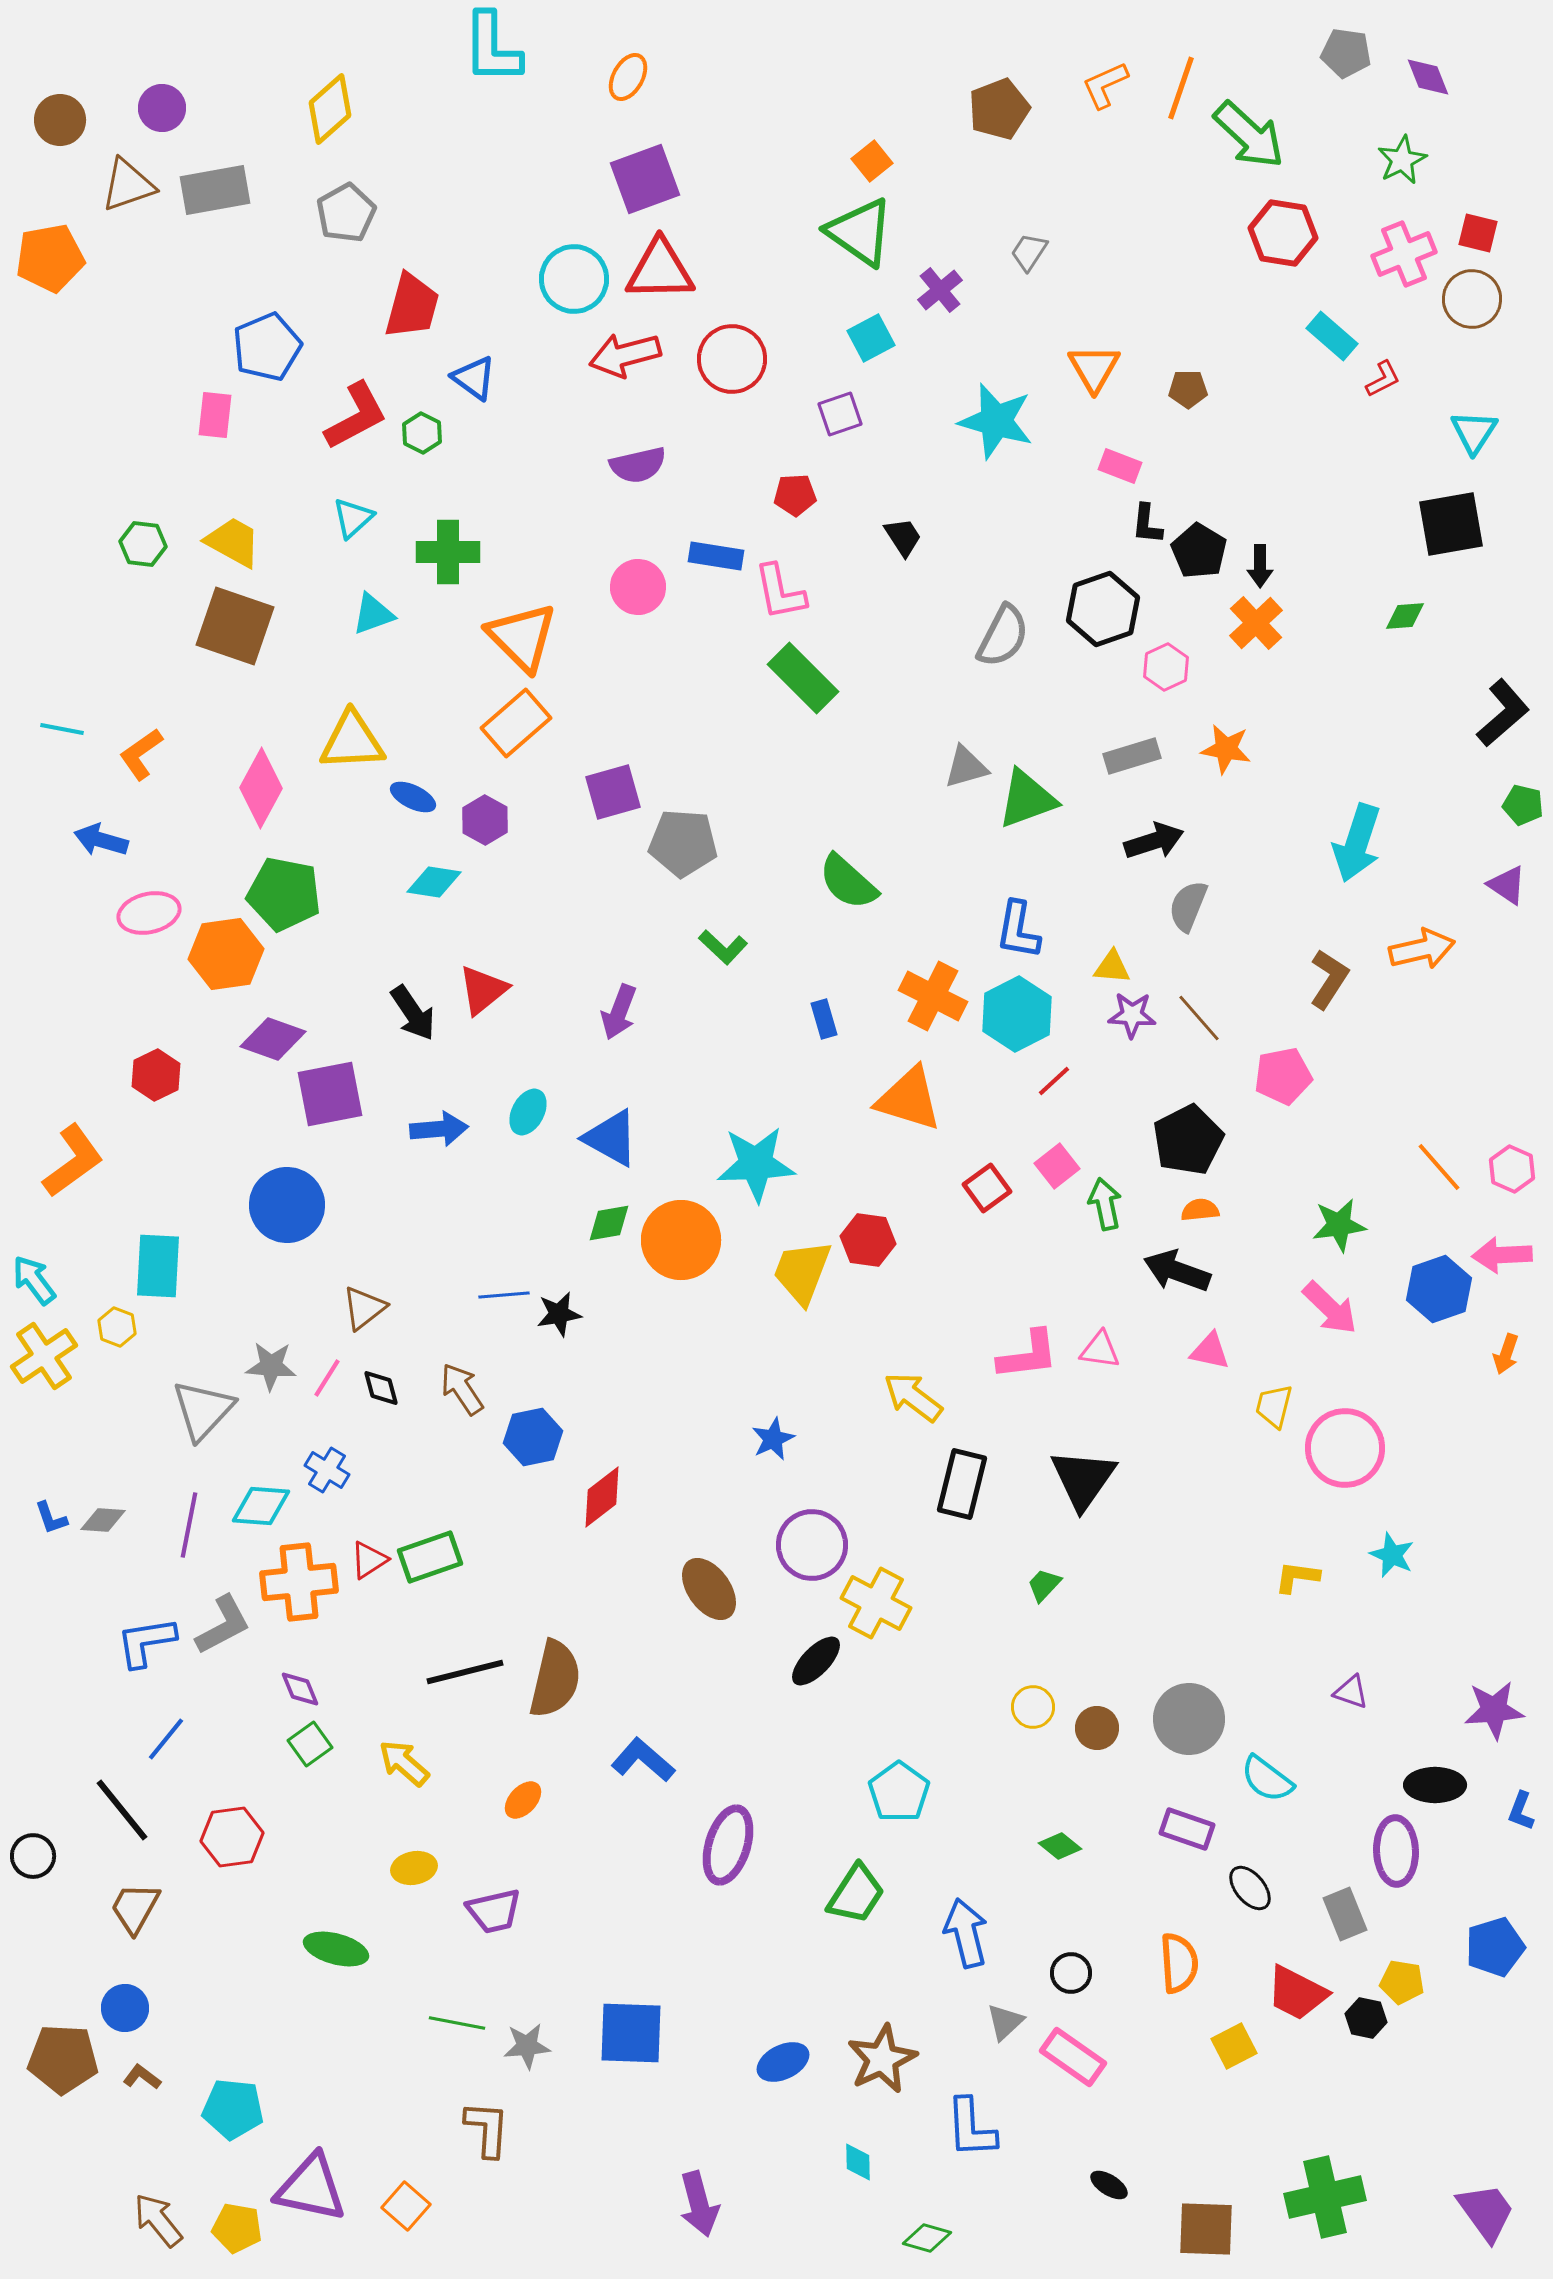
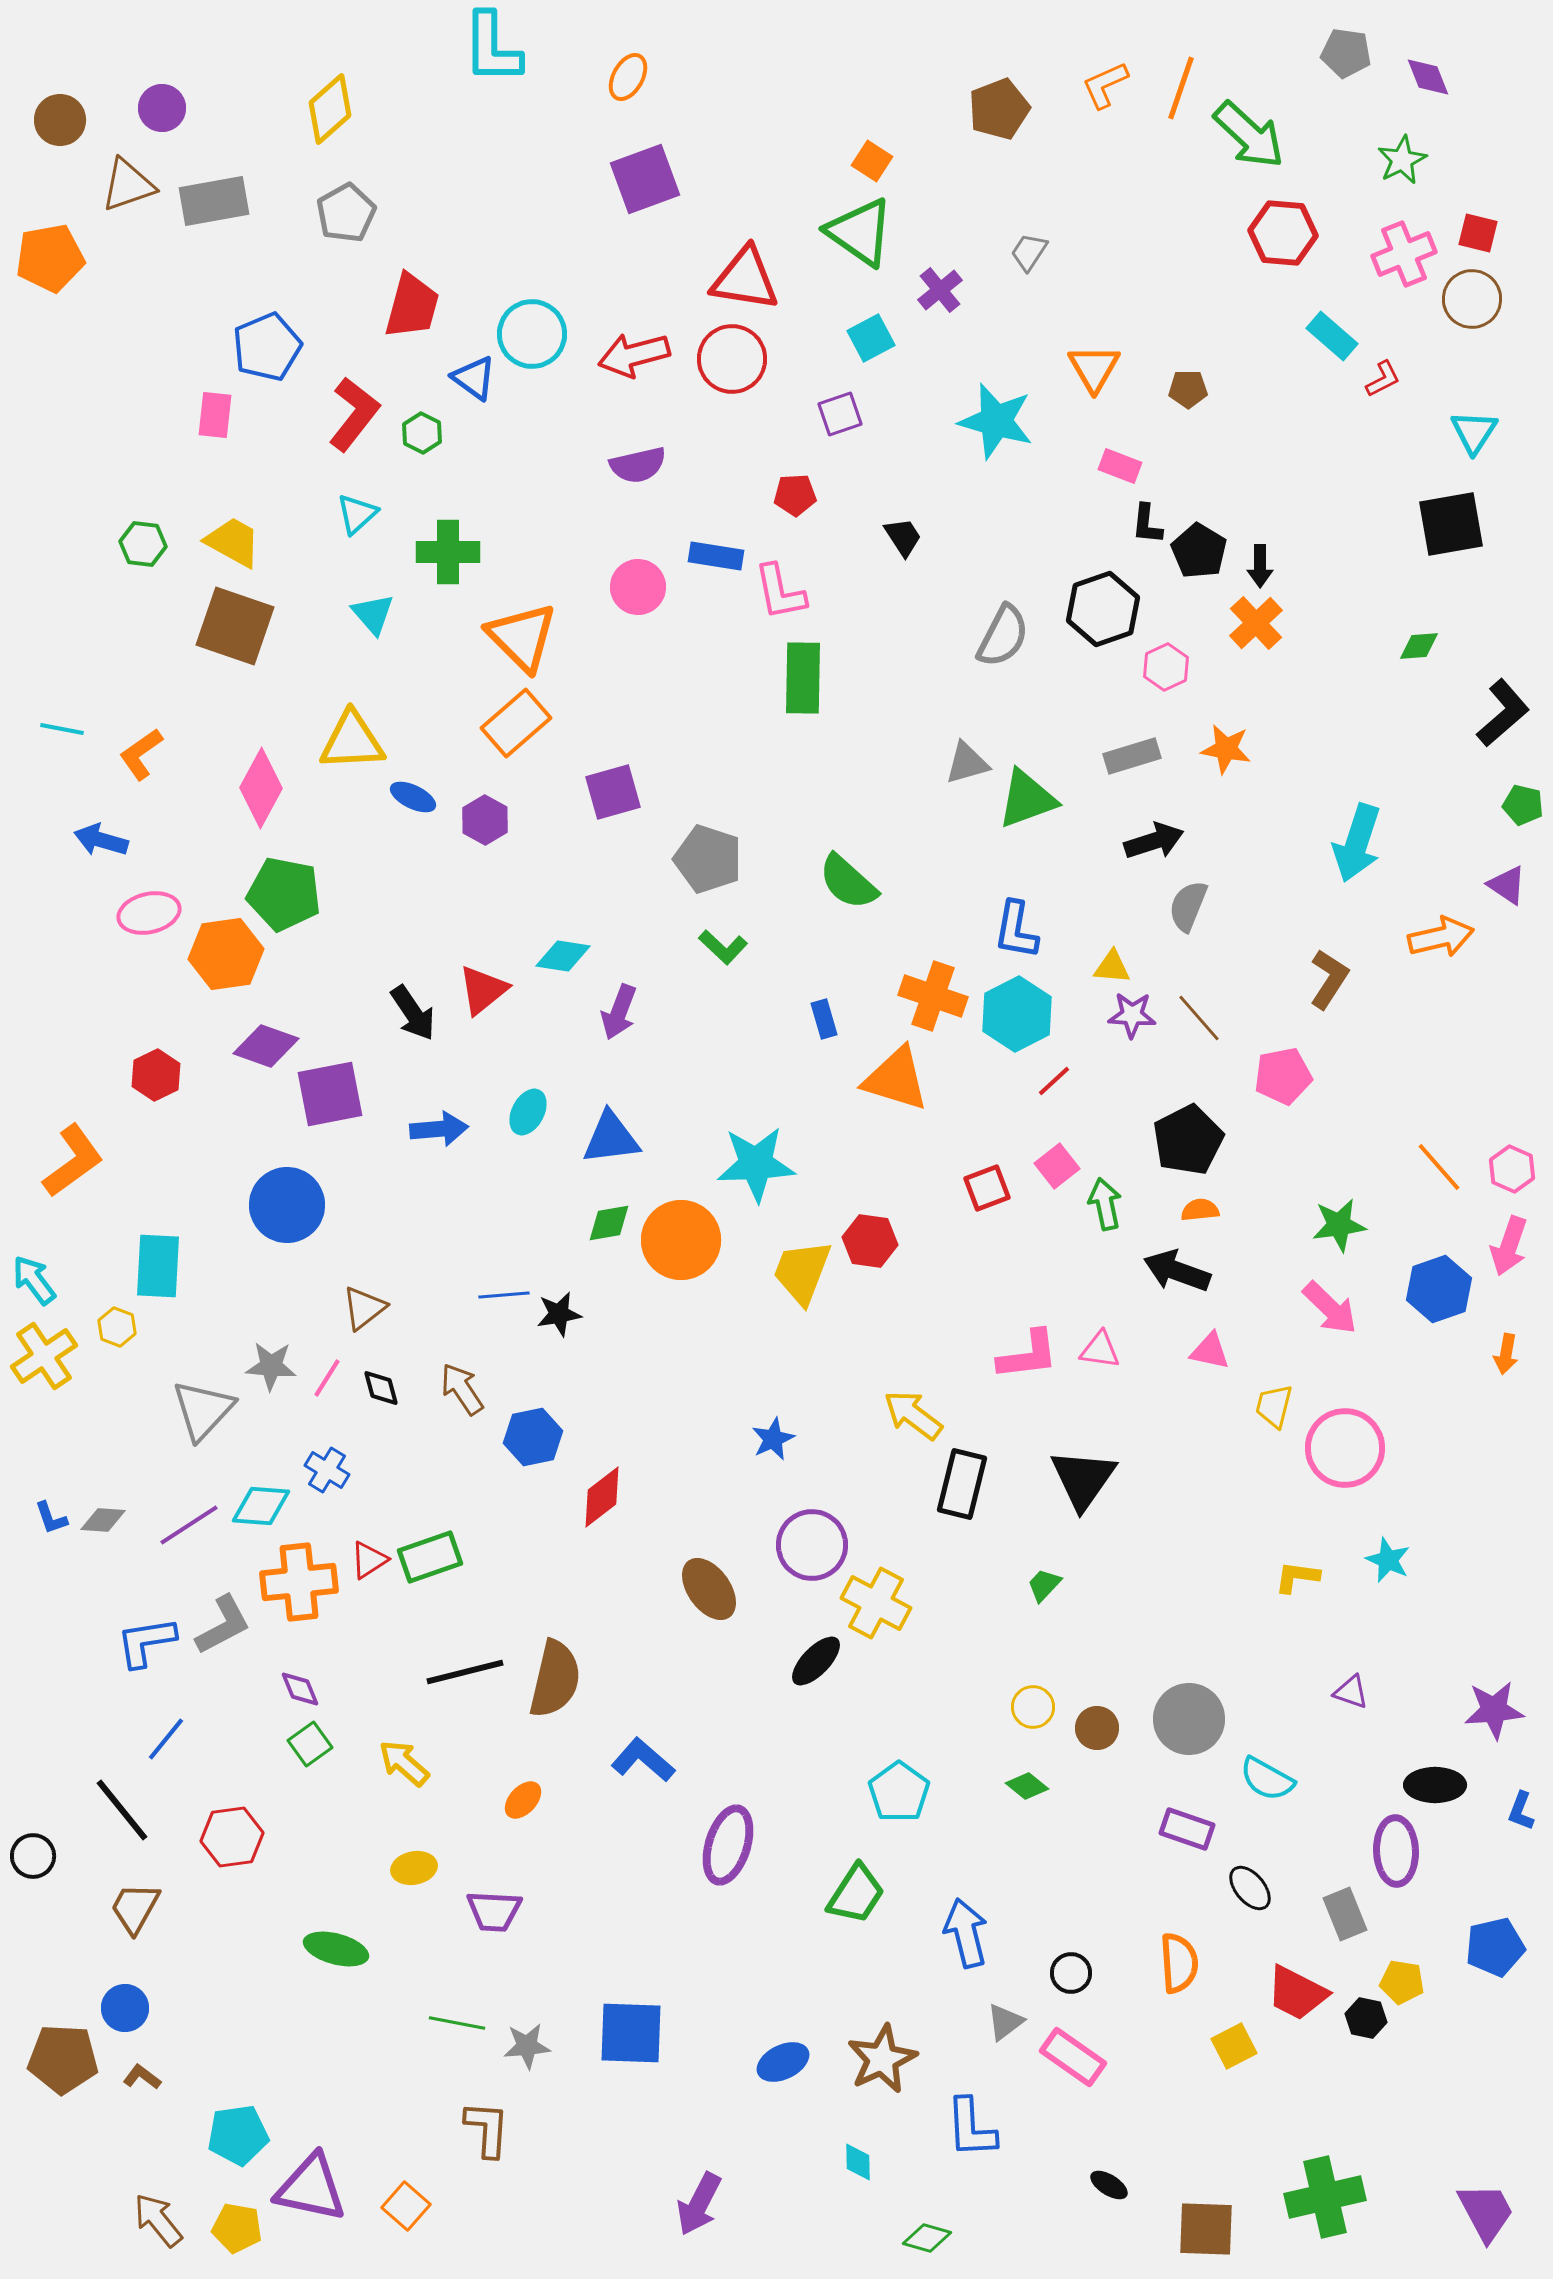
orange square at (872, 161): rotated 18 degrees counterclockwise
gray rectangle at (215, 190): moved 1 px left, 11 px down
red hexagon at (1283, 233): rotated 4 degrees counterclockwise
red triangle at (660, 270): moved 85 px right, 9 px down; rotated 10 degrees clockwise
cyan circle at (574, 279): moved 42 px left, 55 px down
red arrow at (625, 355): moved 9 px right
red L-shape at (356, 416): moved 2 px left, 2 px up; rotated 24 degrees counterclockwise
cyan triangle at (353, 518): moved 4 px right, 4 px up
cyan triangle at (373, 614): rotated 51 degrees counterclockwise
green diamond at (1405, 616): moved 14 px right, 30 px down
green rectangle at (803, 678): rotated 46 degrees clockwise
gray triangle at (966, 767): moved 1 px right, 4 px up
gray pentagon at (683, 843): moved 25 px right, 16 px down; rotated 14 degrees clockwise
cyan diamond at (434, 882): moved 129 px right, 74 px down
blue L-shape at (1018, 930): moved 2 px left
orange arrow at (1422, 949): moved 19 px right, 12 px up
orange cross at (933, 996): rotated 8 degrees counterclockwise
purple diamond at (273, 1039): moved 7 px left, 7 px down
orange triangle at (909, 1099): moved 13 px left, 20 px up
blue triangle at (611, 1138): rotated 36 degrees counterclockwise
red square at (987, 1188): rotated 15 degrees clockwise
red hexagon at (868, 1240): moved 2 px right, 1 px down
pink arrow at (1502, 1255): moved 7 px right, 9 px up; rotated 68 degrees counterclockwise
orange arrow at (1506, 1354): rotated 9 degrees counterclockwise
yellow arrow at (913, 1397): moved 18 px down
purple line at (189, 1525): rotated 46 degrees clockwise
cyan star at (1392, 1555): moved 4 px left, 5 px down
cyan semicircle at (1267, 1779): rotated 8 degrees counterclockwise
green diamond at (1060, 1846): moved 33 px left, 60 px up
purple trapezoid at (494, 1911): rotated 16 degrees clockwise
blue pentagon at (1495, 1947): rotated 4 degrees clockwise
gray triangle at (1005, 2022): rotated 6 degrees clockwise
cyan pentagon at (233, 2109): moved 5 px right, 26 px down; rotated 14 degrees counterclockwise
purple arrow at (699, 2204): rotated 42 degrees clockwise
purple trapezoid at (1486, 2212): rotated 8 degrees clockwise
